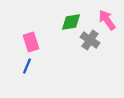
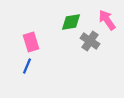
gray cross: moved 1 px down
